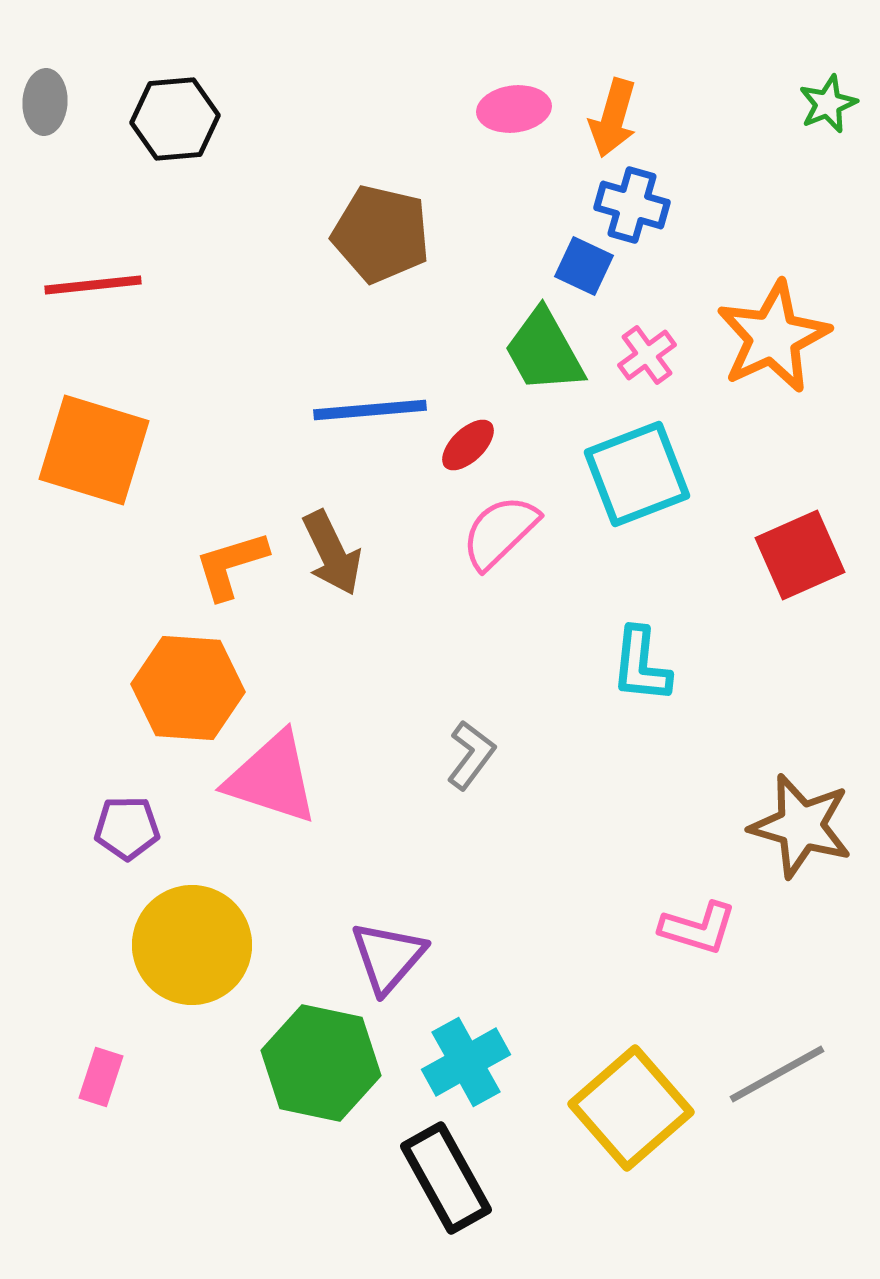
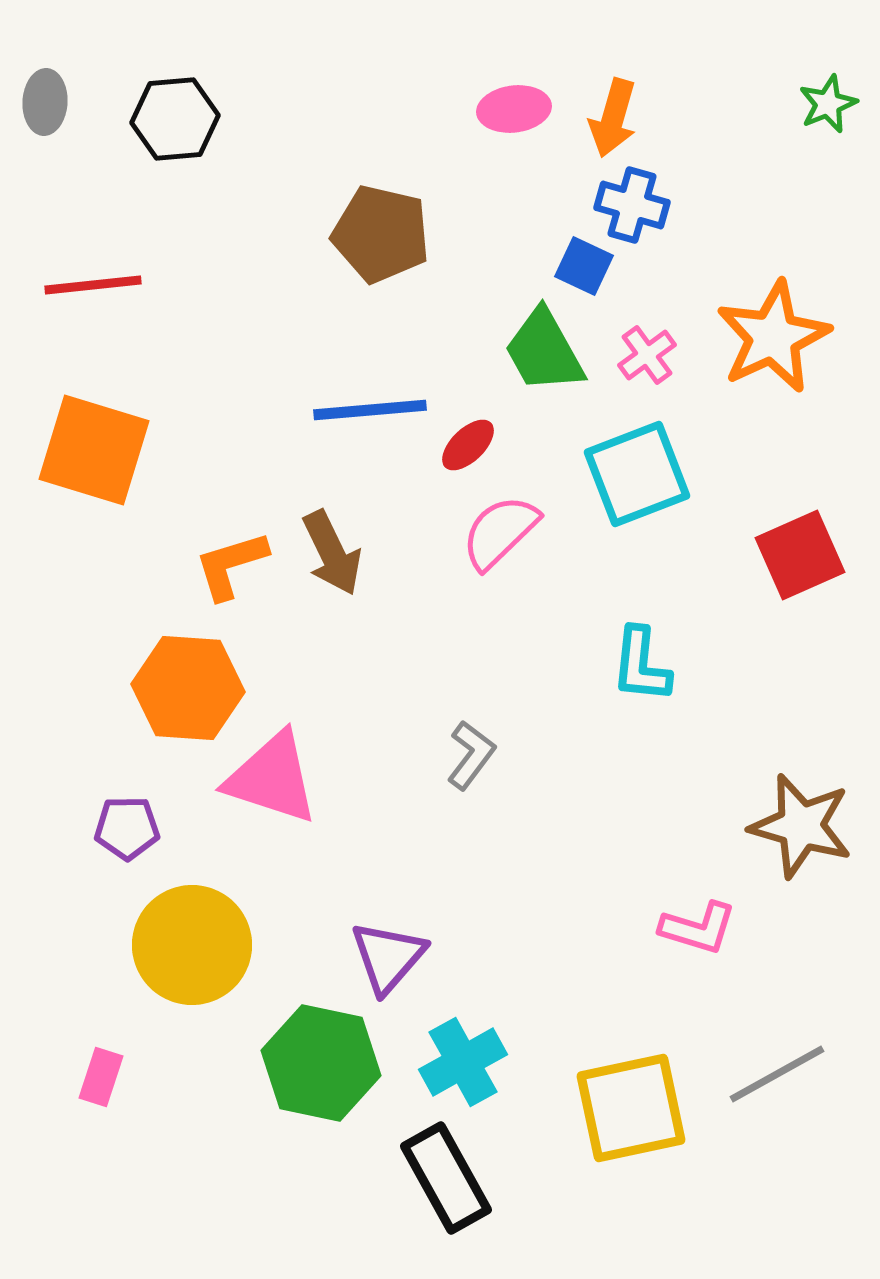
cyan cross: moved 3 px left
yellow square: rotated 29 degrees clockwise
